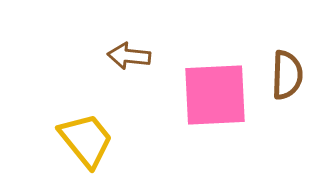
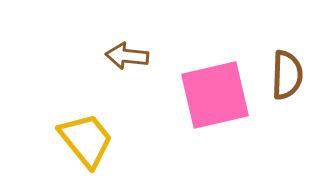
brown arrow: moved 2 px left
pink square: rotated 10 degrees counterclockwise
